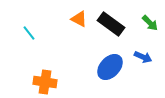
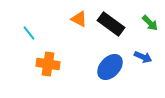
orange cross: moved 3 px right, 18 px up
